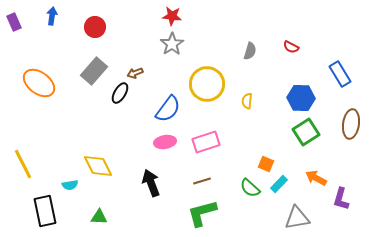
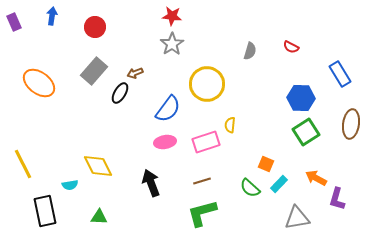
yellow semicircle: moved 17 px left, 24 px down
purple L-shape: moved 4 px left
